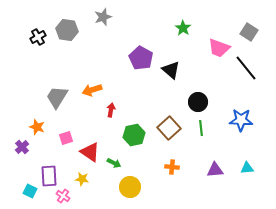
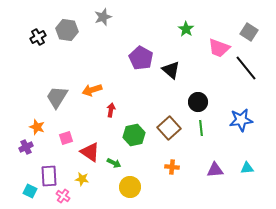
green star: moved 3 px right, 1 px down
blue star: rotated 10 degrees counterclockwise
purple cross: moved 4 px right; rotated 16 degrees clockwise
